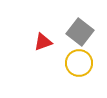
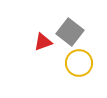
gray square: moved 10 px left
